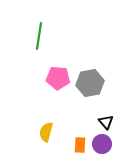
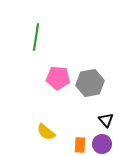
green line: moved 3 px left, 1 px down
black triangle: moved 2 px up
yellow semicircle: rotated 66 degrees counterclockwise
